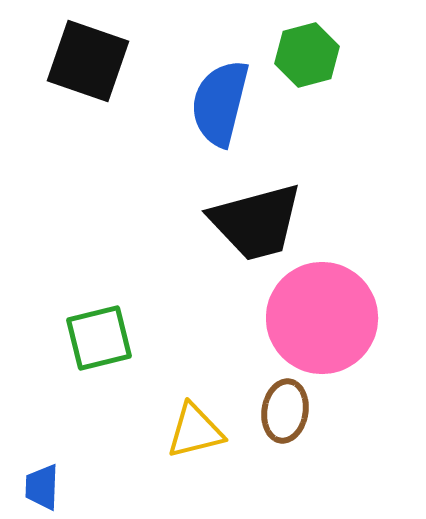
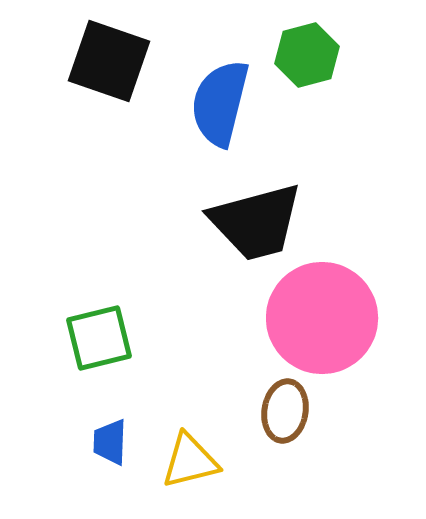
black square: moved 21 px right
yellow triangle: moved 5 px left, 30 px down
blue trapezoid: moved 68 px right, 45 px up
